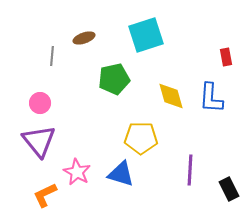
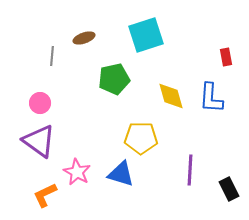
purple triangle: rotated 15 degrees counterclockwise
